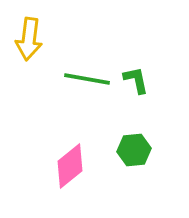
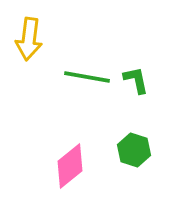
green line: moved 2 px up
green hexagon: rotated 24 degrees clockwise
